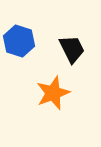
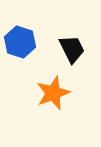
blue hexagon: moved 1 px right, 1 px down
